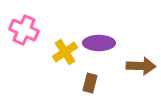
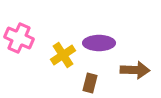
pink cross: moved 5 px left, 8 px down
yellow cross: moved 2 px left, 3 px down
brown arrow: moved 6 px left, 4 px down
